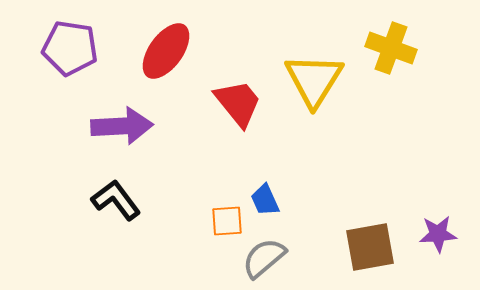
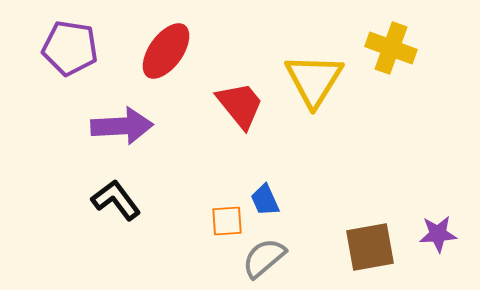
red trapezoid: moved 2 px right, 2 px down
